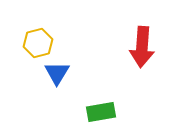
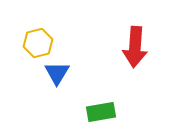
red arrow: moved 7 px left
